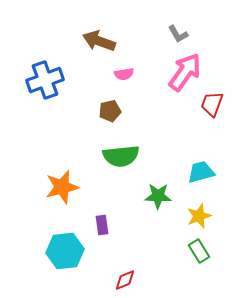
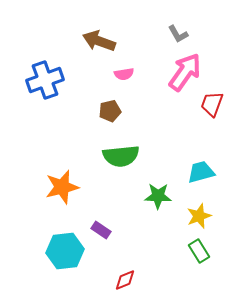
purple rectangle: moved 1 px left, 5 px down; rotated 48 degrees counterclockwise
